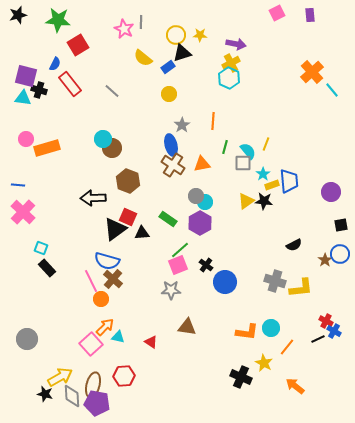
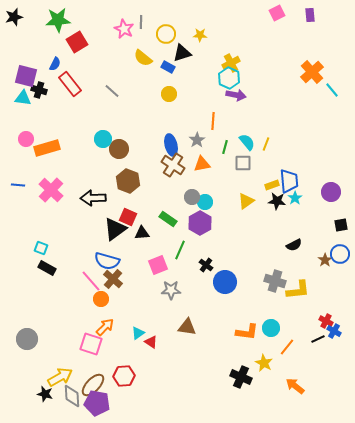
black star at (18, 15): moved 4 px left, 2 px down
green star at (58, 20): rotated 10 degrees counterclockwise
yellow circle at (176, 35): moved 10 px left, 1 px up
purple arrow at (236, 44): moved 51 px down
red square at (78, 45): moved 1 px left, 3 px up
blue rectangle at (168, 67): rotated 64 degrees clockwise
gray star at (182, 125): moved 15 px right, 15 px down
brown circle at (112, 148): moved 7 px right, 1 px down
cyan semicircle at (248, 151): moved 1 px left, 9 px up
cyan star at (263, 174): moved 32 px right, 24 px down
gray circle at (196, 196): moved 4 px left, 1 px down
black star at (264, 201): moved 13 px right
pink cross at (23, 212): moved 28 px right, 22 px up
green line at (180, 250): rotated 24 degrees counterclockwise
pink square at (178, 265): moved 20 px left
black rectangle at (47, 268): rotated 18 degrees counterclockwise
pink line at (91, 281): rotated 15 degrees counterclockwise
yellow L-shape at (301, 288): moved 3 px left, 2 px down
cyan triangle at (118, 337): moved 20 px right, 4 px up; rotated 48 degrees counterclockwise
pink square at (91, 344): rotated 30 degrees counterclockwise
brown ellipse at (93, 385): rotated 30 degrees clockwise
